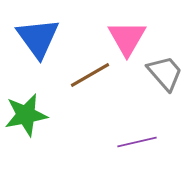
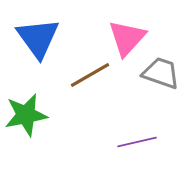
pink triangle: rotated 12 degrees clockwise
gray trapezoid: moved 4 px left; rotated 30 degrees counterclockwise
